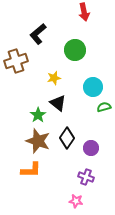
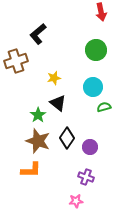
red arrow: moved 17 px right
green circle: moved 21 px right
purple circle: moved 1 px left, 1 px up
pink star: rotated 16 degrees counterclockwise
